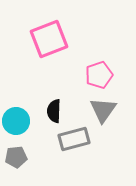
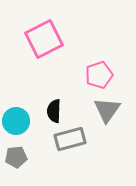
pink square: moved 5 px left; rotated 6 degrees counterclockwise
gray triangle: moved 4 px right
gray rectangle: moved 4 px left
